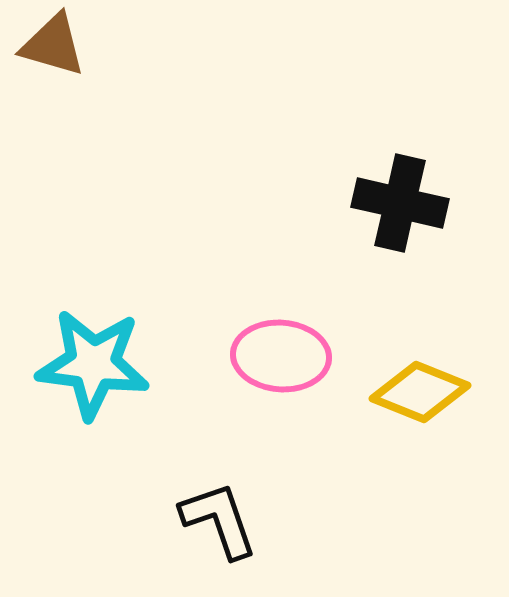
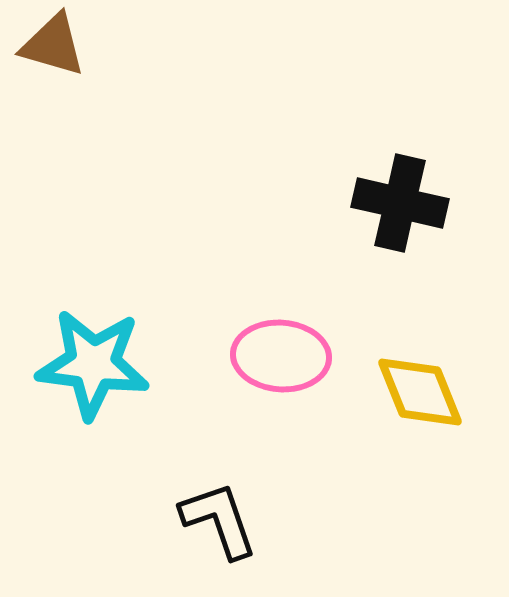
yellow diamond: rotated 46 degrees clockwise
